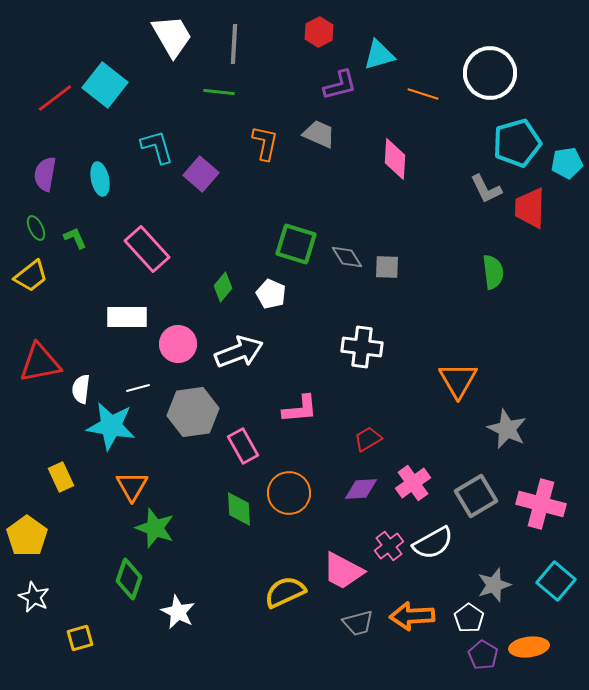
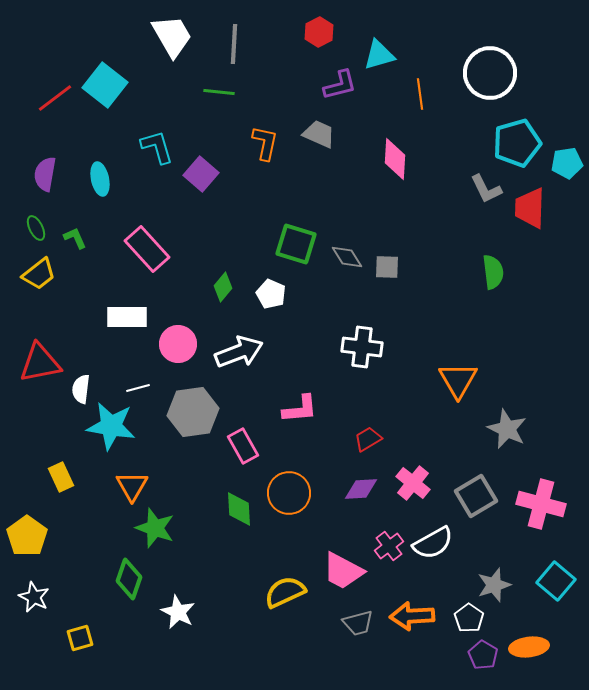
orange line at (423, 94): moved 3 px left; rotated 64 degrees clockwise
yellow trapezoid at (31, 276): moved 8 px right, 2 px up
pink cross at (413, 483): rotated 16 degrees counterclockwise
